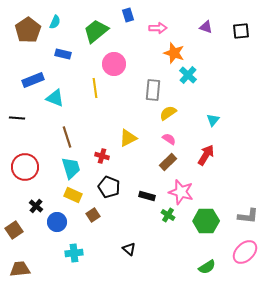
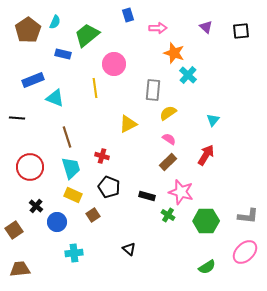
purple triangle at (206, 27): rotated 24 degrees clockwise
green trapezoid at (96, 31): moved 9 px left, 4 px down
yellow triangle at (128, 138): moved 14 px up
red circle at (25, 167): moved 5 px right
